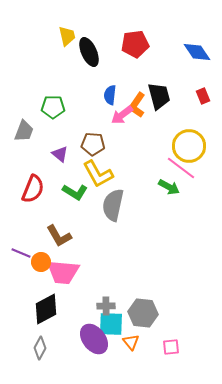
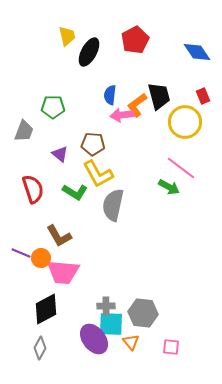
red pentagon: moved 4 px up; rotated 20 degrees counterclockwise
black ellipse: rotated 52 degrees clockwise
orange L-shape: rotated 20 degrees clockwise
pink arrow: rotated 30 degrees clockwise
yellow circle: moved 4 px left, 24 px up
red semicircle: rotated 40 degrees counterclockwise
orange circle: moved 4 px up
pink square: rotated 12 degrees clockwise
